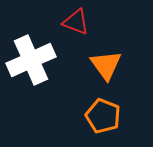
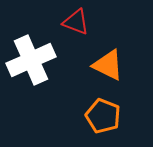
orange triangle: moved 2 px right; rotated 28 degrees counterclockwise
